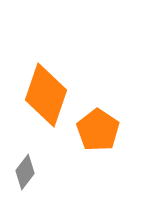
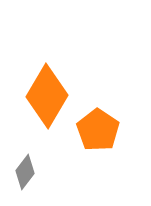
orange diamond: moved 1 px right, 1 px down; rotated 12 degrees clockwise
